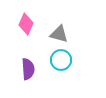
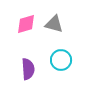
pink diamond: rotated 50 degrees clockwise
gray triangle: moved 5 px left, 10 px up
